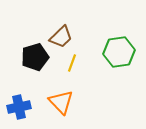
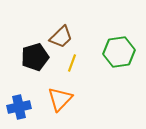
orange triangle: moved 1 px left, 3 px up; rotated 28 degrees clockwise
